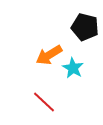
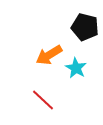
cyan star: moved 3 px right
red line: moved 1 px left, 2 px up
